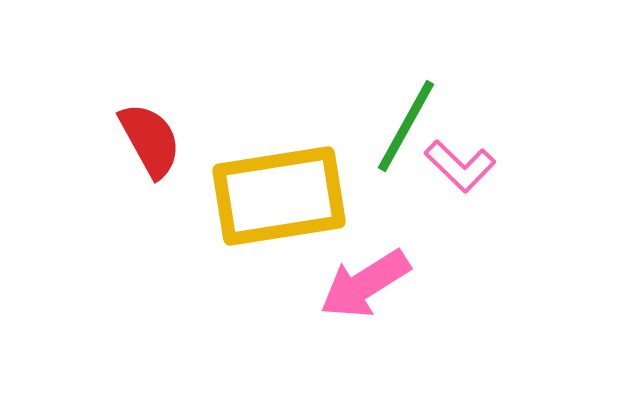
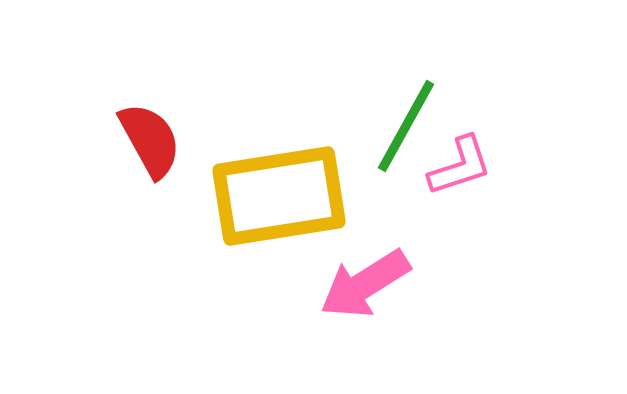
pink L-shape: rotated 62 degrees counterclockwise
